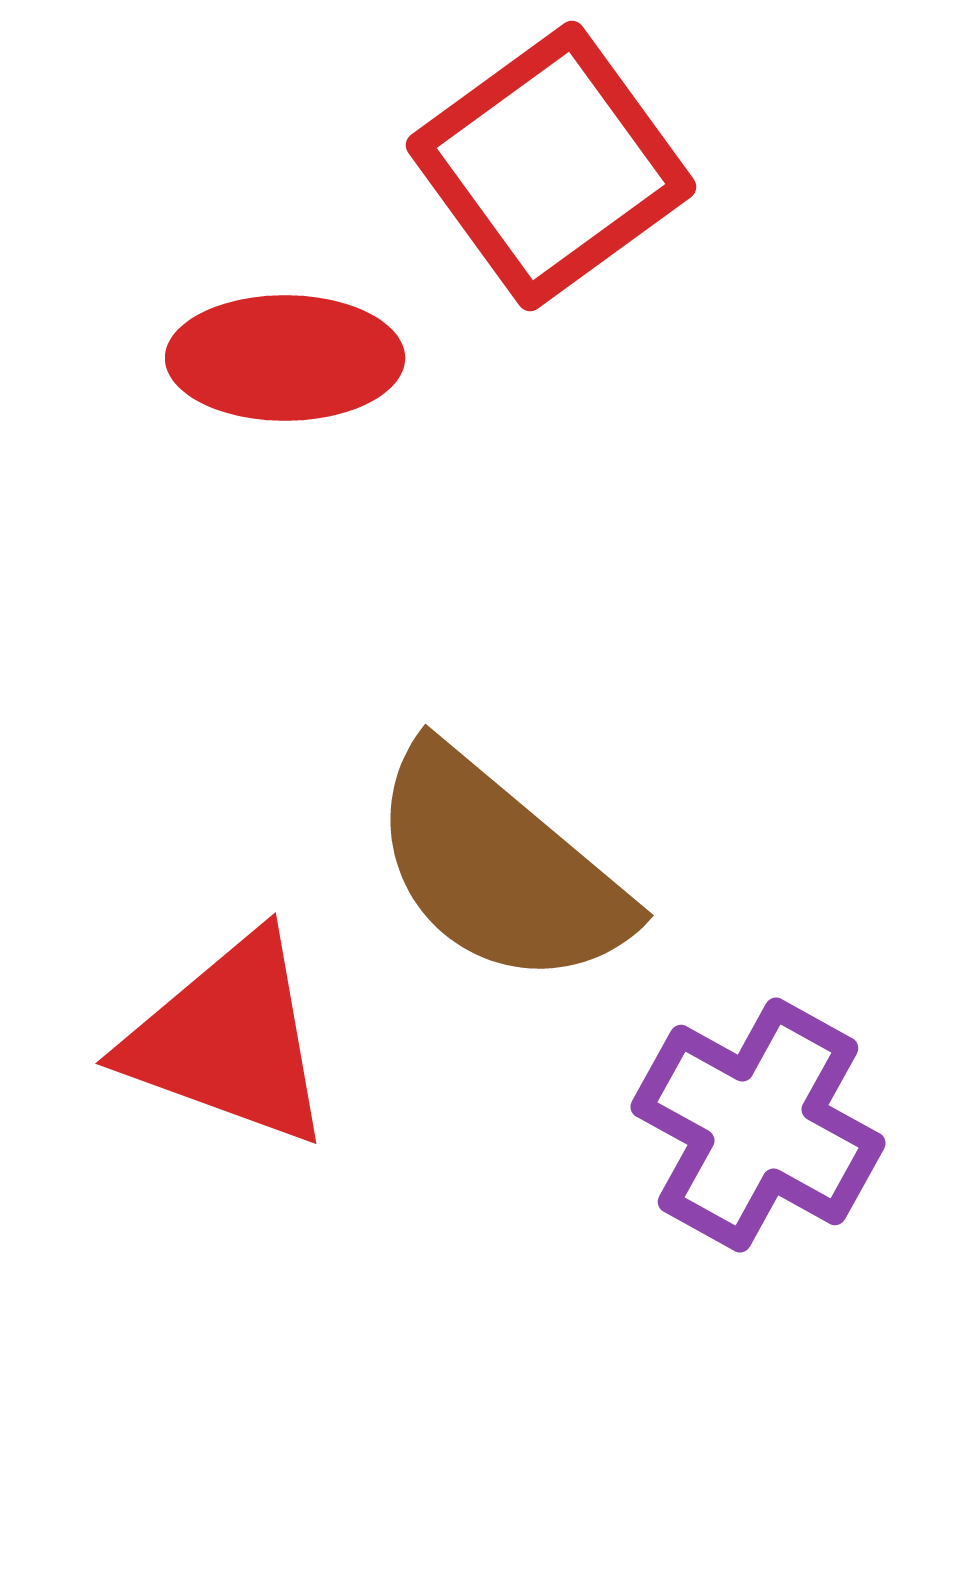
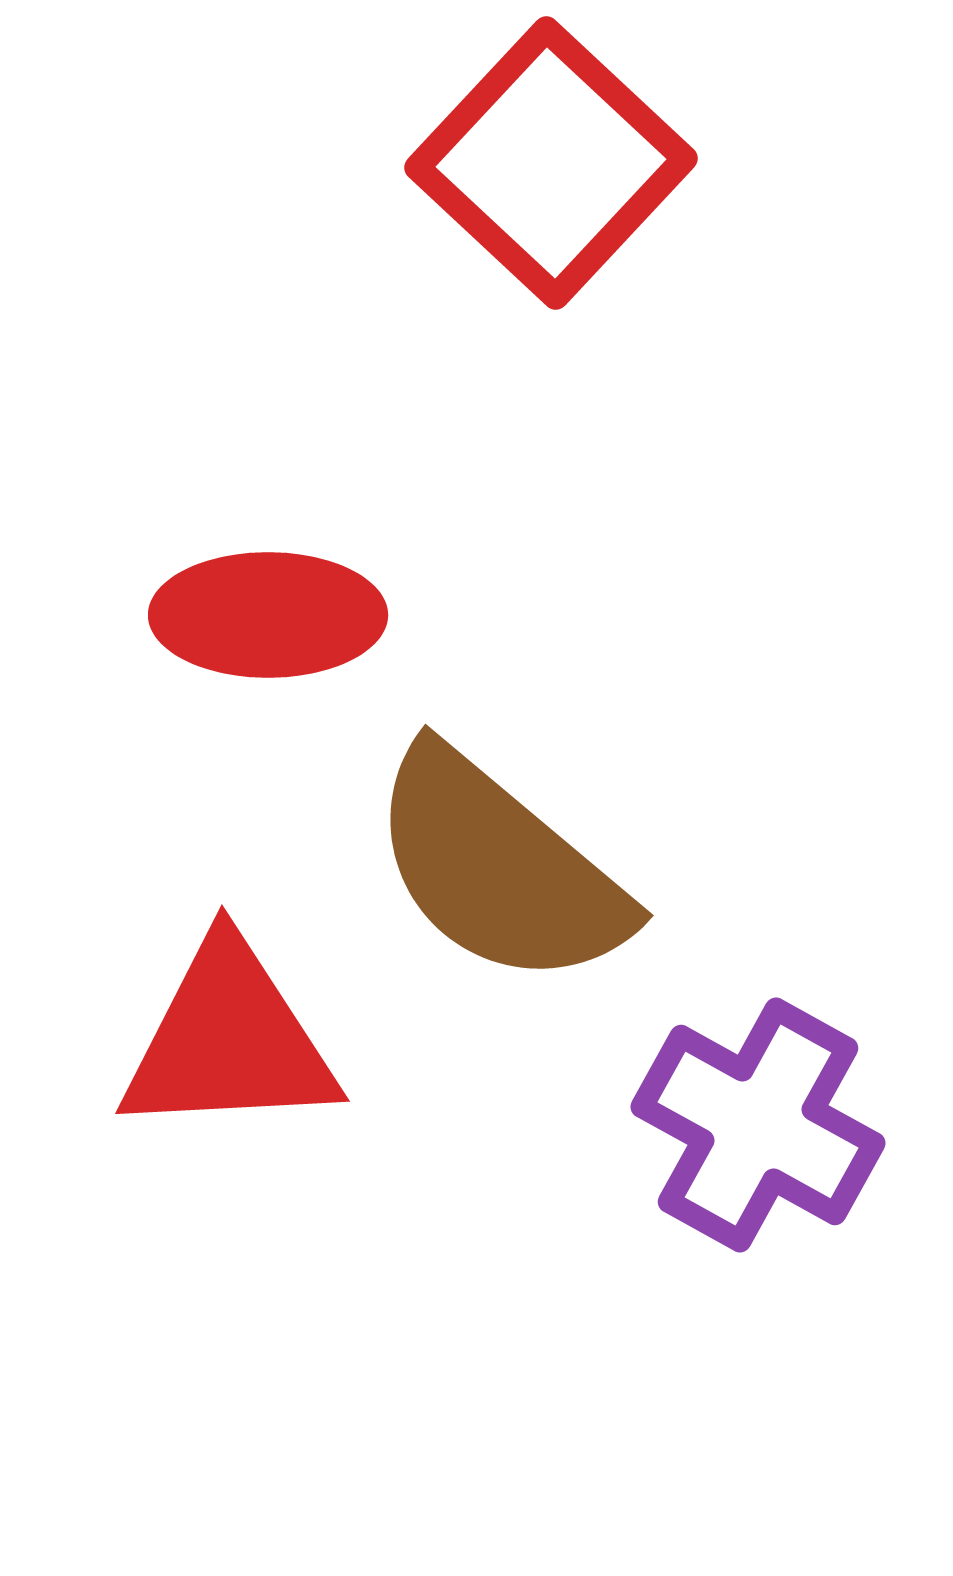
red square: moved 3 px up; rotated 11 degrees counterclockwise
red ellipse: moved 17 px left, 257 px down
red triangle: rotated 23 degrees counterclockwise
